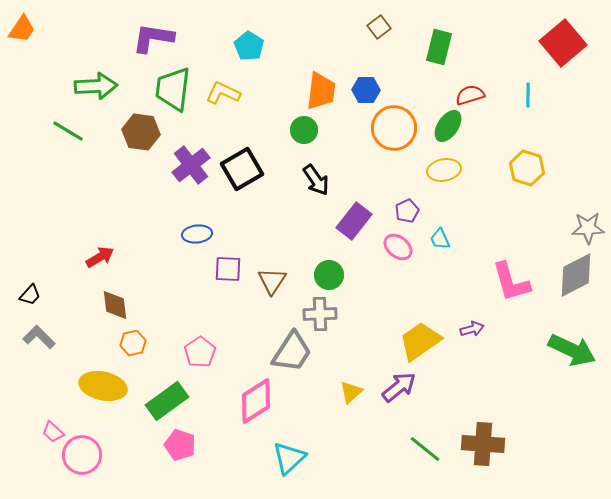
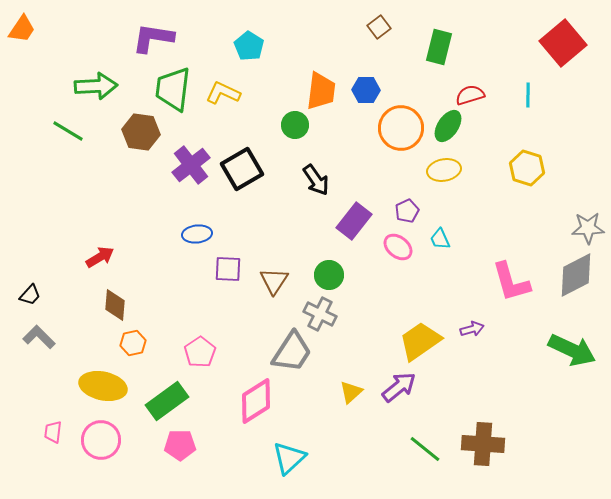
orange circle at (394, 128): moved 7 px right
green circle at (304, 130): moved 9 px left, 5 px up
brown triangle at (272, 281): moved 2 px right
brown diamond at (115, 305): rotated 12 degrees clockwise
gray cross at (320, 314): rotated 28 degrees clockwise
pink trapezoid at (53, 432): rotated 55 degrees clockwise
pink pentagon at (180, 445): rotated 20 degrees counterclockwise
pink circle at (82, 455): moved 19 px right, 15 px up
